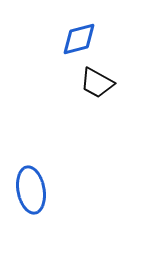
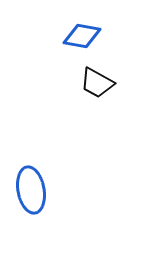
blue diamond: moved 3 px right, 3 px up; rotated 24 degrees clockwise
